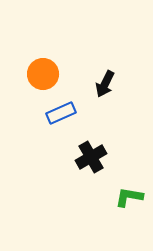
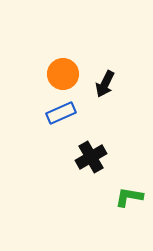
orange circle: moved 20 px right
